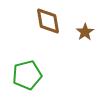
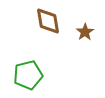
green pentagon: moved 1 px right
